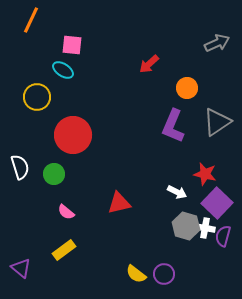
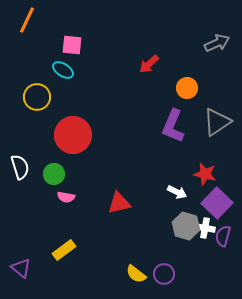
orange line: moved 4 px left
pink semicircle: moved 15 px up; rotated 30 degrees counterclockwise
